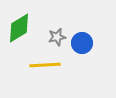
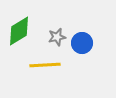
green diamond: moved 3 px down
